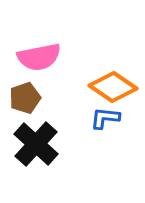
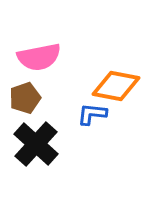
orange diamond: moved 3 px right, 1 px up; rotated 24 degrees counterclockwise
blue L-shape: moved 13 px left, 4 px up
